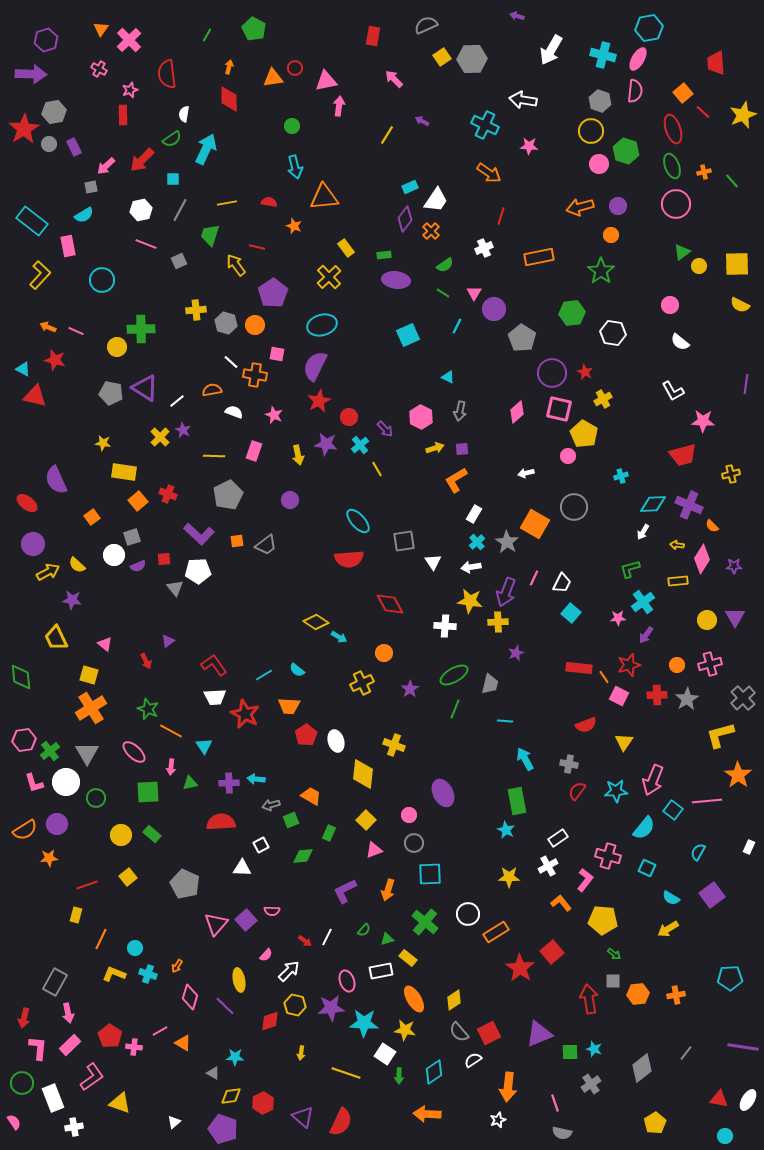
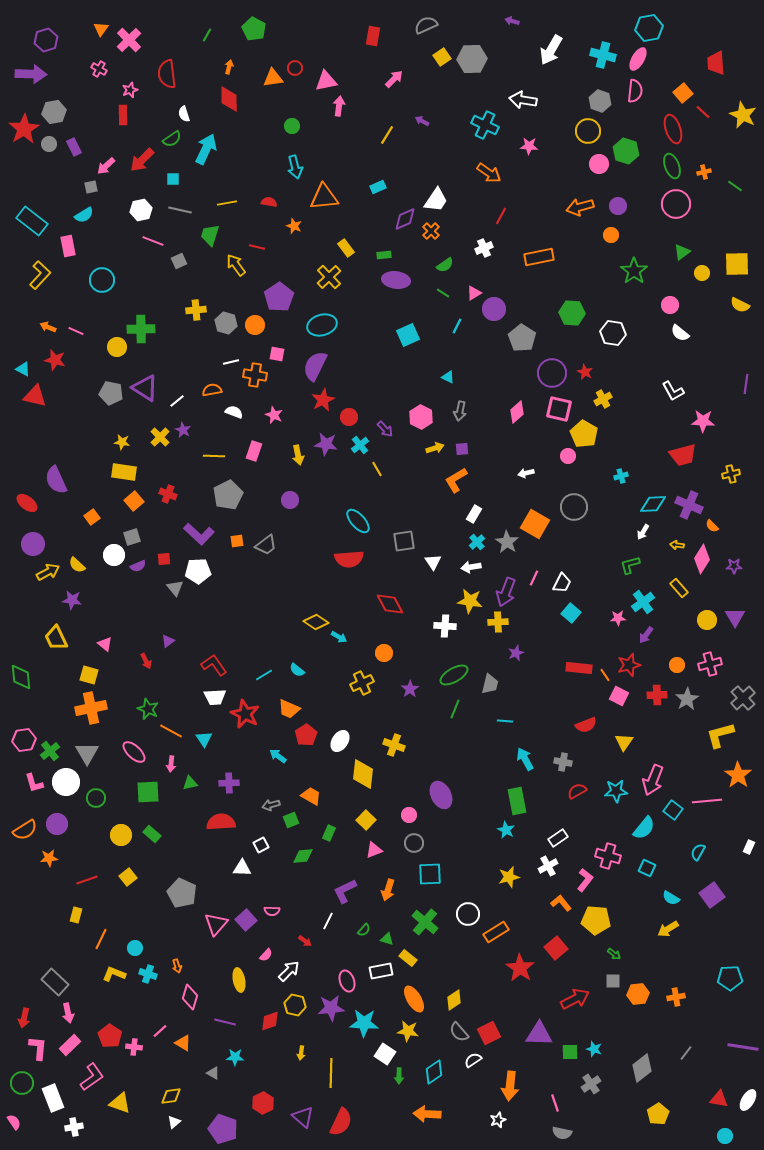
purple arrow at (517, 16): moved 5 px left, 5 px down
pink arrow at (394, 79): rotated 90 degrees clockwise
white semicircle at (184, 114): rotated 28 degrees counterclockwise
yellow star at (743, 115): rotated 24 degrees counterclockwise
yellow circle at (591, 131): moved 3 px left
green line at (732, 181): moved 3 px right, 5 px down; rotated 14 degrees counterclockwise
cyan rectangle at (410, 187): moved 32 px left
gray line at (180, 210): rotated 75 degrees clockwise
red line at (501, 216): rotated 12 degrees clockwise
purple diamond at (405, 219): rotated 30 degrees clockwise
pink line at (146, 244): moved 7 px right, 3 px up
yellow circle at (699, 266): moved 3 px right, 7 px down
green star at (601, 271): moved 33 px right
purple pentagon at (273, 293): moved 6 px right, 4 px down
pink triangle at (474, 293): rotated 28 degrees clockwise
green hexagon at (572, 313): rotated 10 degrees clockwise
white semicircle at (680, 342): moved 9 px up
white line at (231, 362): rotated 56 degrees counterclockwise
red star at (319, 401): moved 4 px right, 1 px up
yellow star at (103, 443): moved 19 px right, 1 px up
orange square at (138, 501): moved 4 px left
green L-shape at (630, 569): moved 4 px up
yellow rectangle at (678, 581): moved 1 px right, 7 px down; rotated 54 degrees clockwise
orange line at (604, 677): moved 1 px right, 2 px up
orange trapezoid at (289, 706): moved 3 px down; rotated 20 degrees clockwise
orange cross at (91, 708): rotated 20 degrees clockwise
white ellipse at (336, 741): moved 4 px right; rotated 50 degrees clockwise
cyan triangle at (204, 746): moved 7 px up
gray cross at (569, 764): moved 6 px left, 2 px up
pink arrow at (171, 767): moved 3 px up
cyan arrow at (256, 779): moved 22 px right, 23 px up; rotated 30 degrees clockwise
red semicircle at (577, 791): rotated 24 degrees clockwise
purple ellipse at (443, 793): moved 2 px left, 2 px down
yellow star at (509, 877): rotated 15 degrees counterclockwise
gray pentagon at (185, 884): moved 3 px left, 9 px down
red line at (87, 885): moved 5 px up
yellow pentagon at (603, 920): moved 7 px left
white line at (327, 937): moved 1 px right, 16 px up
green triangle at (387, 939): rotated 32 degrees clockwise
red square at (552, 952): moved 4 px right, 4 px up
orange arrow at (177, 966): rotated 48 degrees counterclockwise
gray rectangle at (55, 982): rotated 76 degrees counterclockwise
orange cross at (676, 995): moved 2 px down
red arrow at (589, 999): moved 14 px left; rotated 72 degrees clockwise
purple line at (225, 1006): moved 16 px down; rotated 30 degrees counterclockwise
yellow star at (405, 1030): moved 3 px right, 1 px down
pink line at (160, 1031): rotated 14 degrees counterclockwise
purple triangle at (539, 1034): rotated 24 degrees clockwise
yellow line at (346, 1073): moved 15 px left; rotated 72 degrees clockwise
orange arrow at (508, 1087): moved 2 px right, 1 px up
yellow diamond at (231, 1096): moved 60 px left
yellow pentagon at (655, 1123): moved 3 px right, 9 px up
